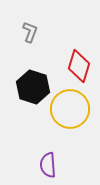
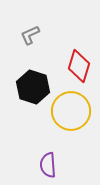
gray L-shape: moved 3 px down; rotated 135 degrees counterclockwise
yellow circle: moved 1 px right, 2 px down
